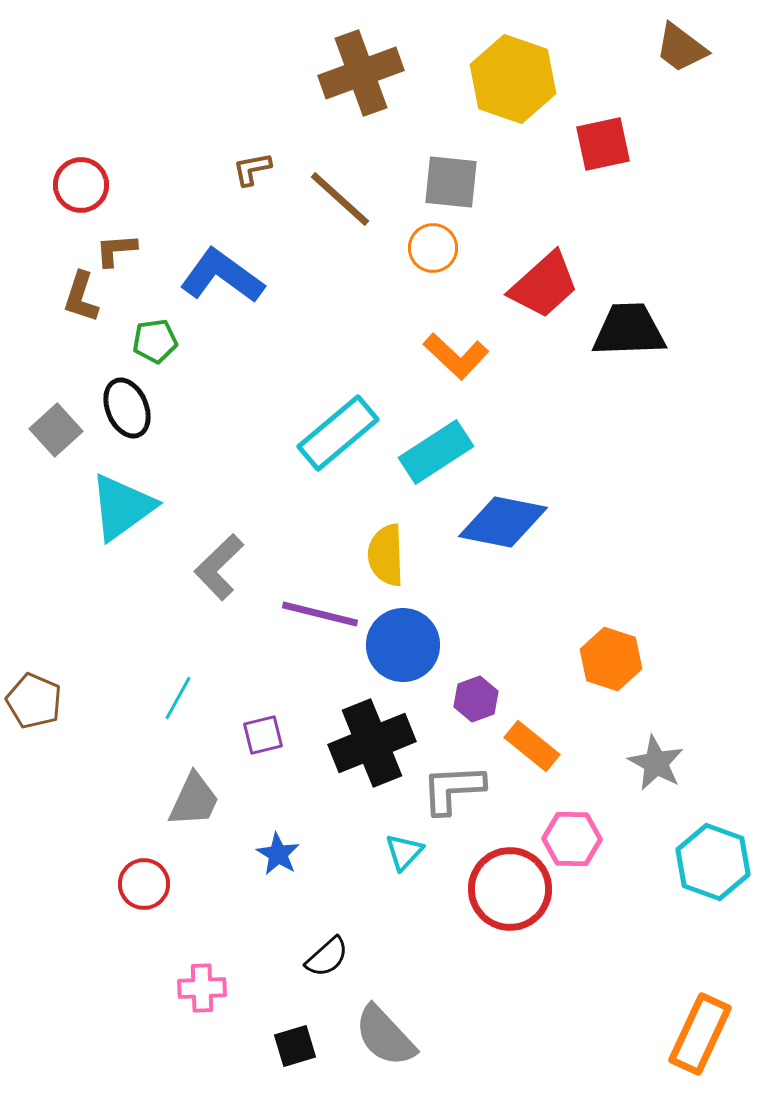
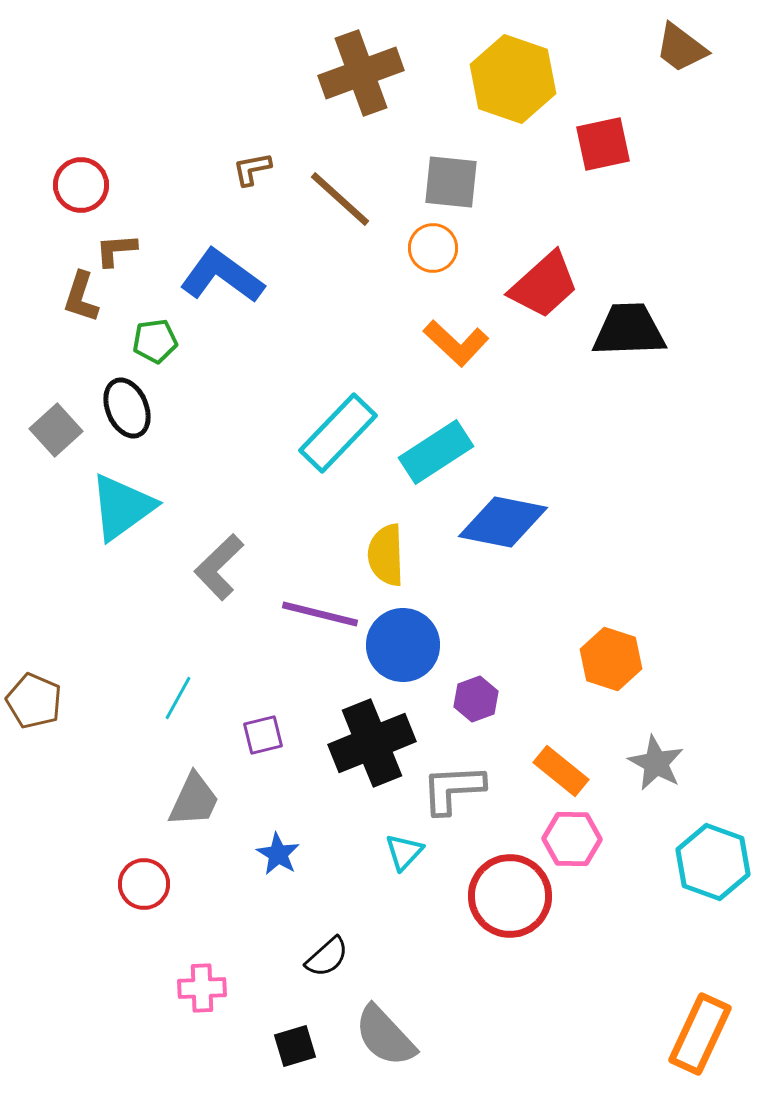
orange L-shape at (456, 356): moved 13 px up
cyan rectangle at (338, 433): rotated 6 degrees counterclockwise
orange rectangle at (532, 746): moved 29 px right, 25 px down
red circle at (510, 889): moved 7 px down
